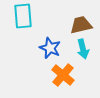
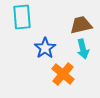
cyan rectangle: moved 1 px left, 1 px down
blue star: moved 5 px left; rotated 15 degrees clockwise
orange cross: moved 1 px up
